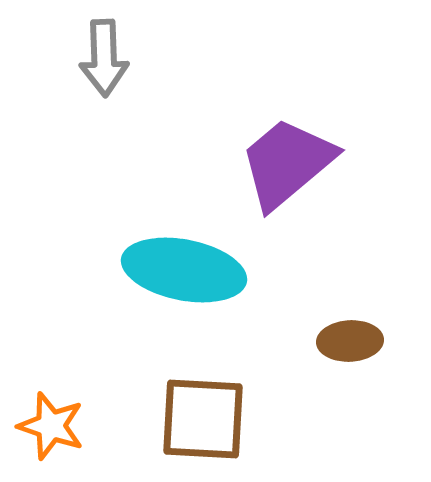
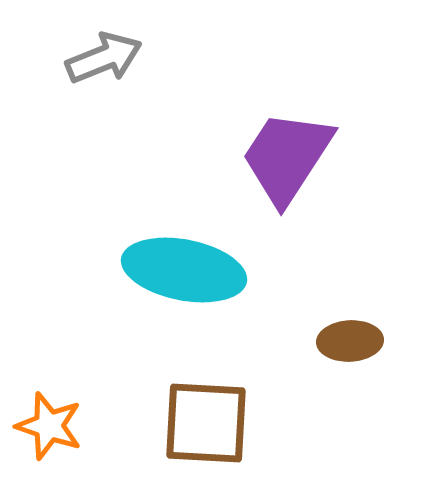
gray arrow: rotated 110 degrees counterclockwise
purple trapezoid: moved 6 px up; rotated 17 degrees counterclockwise
brown square: moved 3 px right, 4 px down
orange star: moved 2 px left
